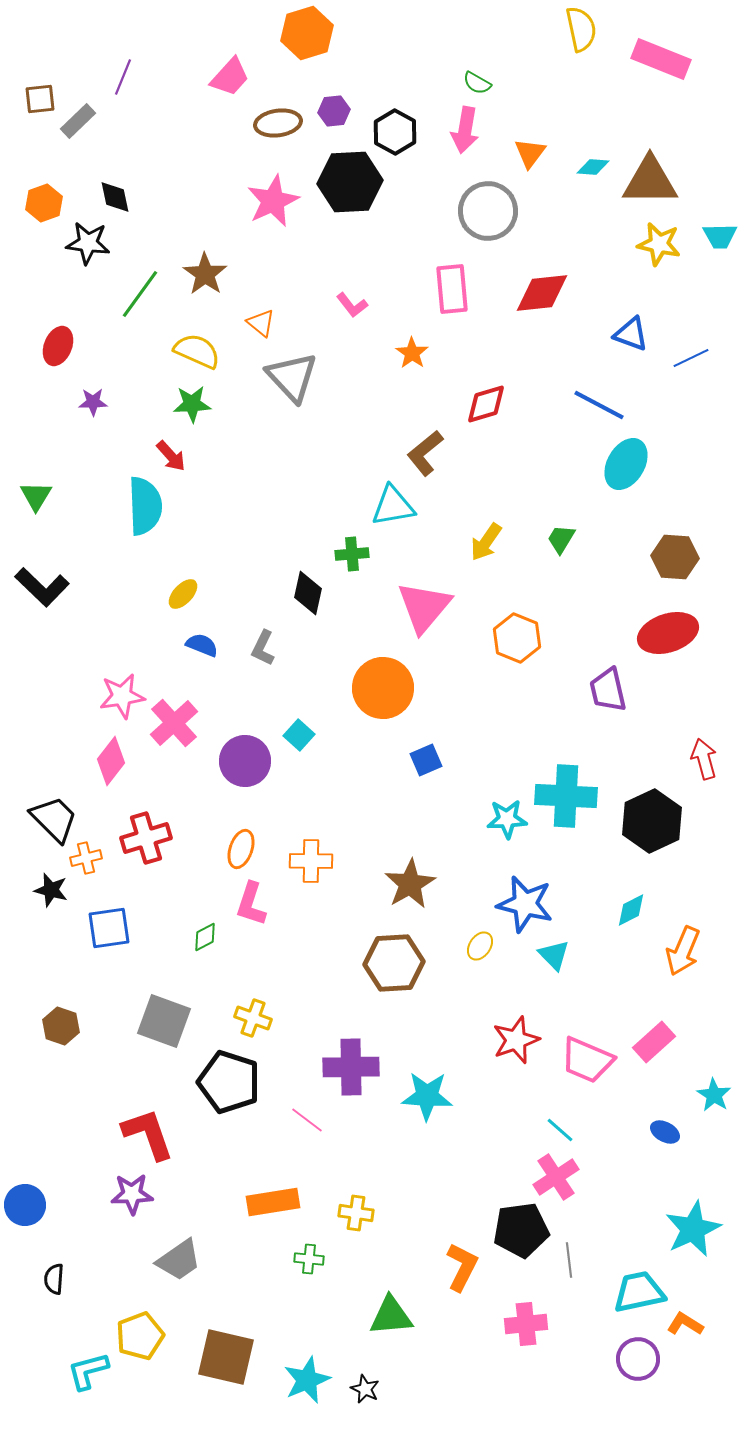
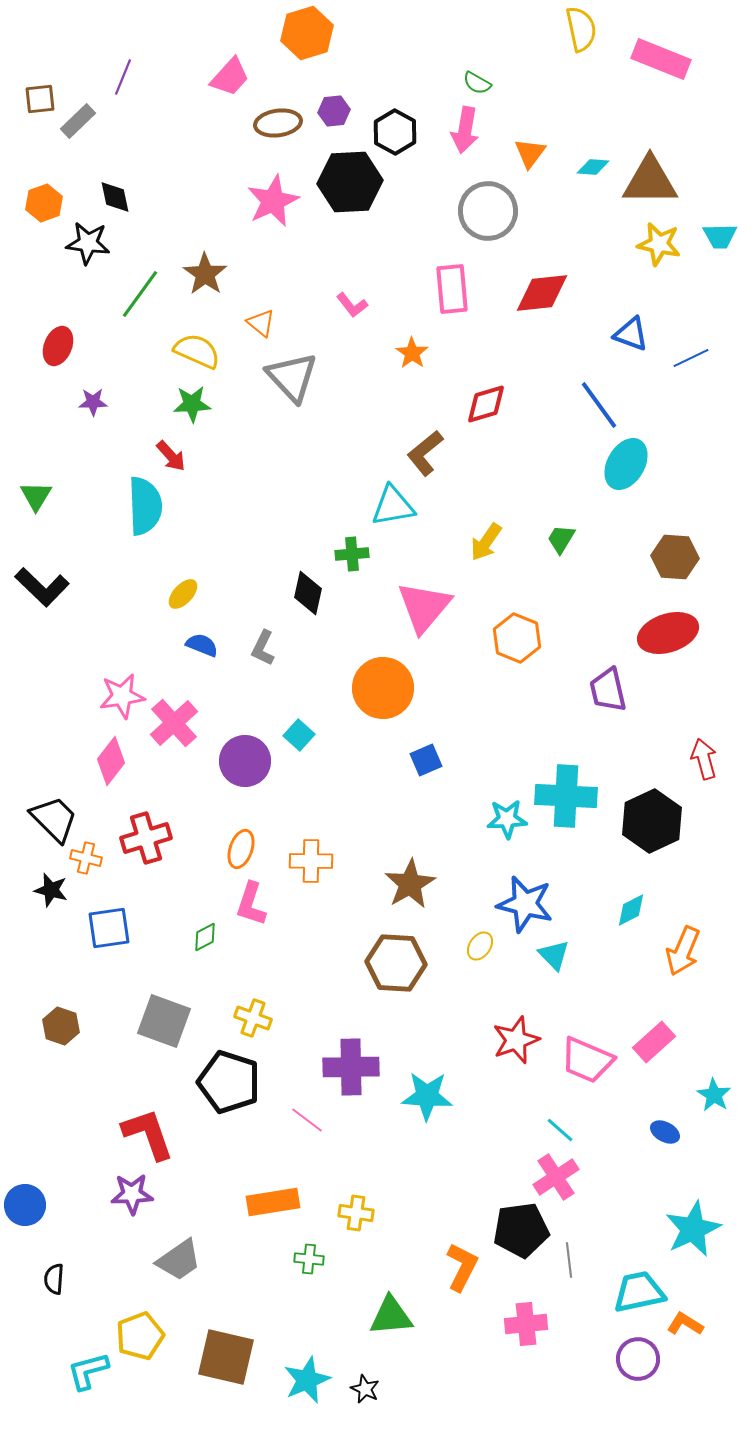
blue line at (599, 405): rotated 26 degrees clockwise
orange cross at (86, 858): rotated 28 degrees clockwise
brown hexagon at (394, 963): moved 2 px right; rotated 6 degrees clockwise
